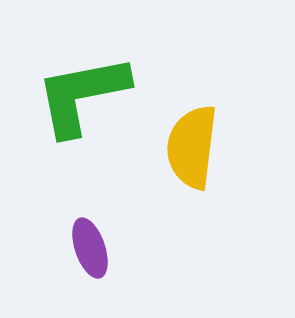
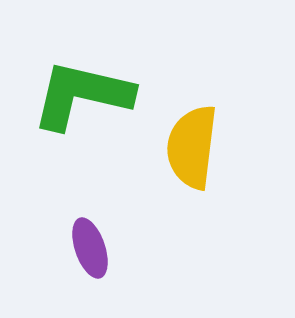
green L-shape: rotated 24 degrees clockwise
